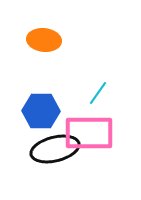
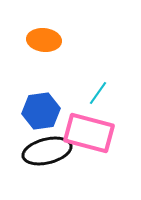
blue hexagon: rotated 9 degrees counterclockwise
pink rectangle: rotated 15 degrees clockwise
black ellipse: moved 8 px left, 2 px down
